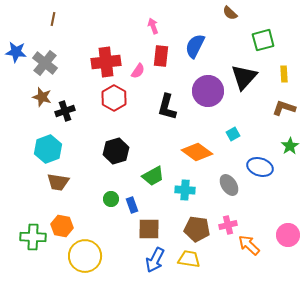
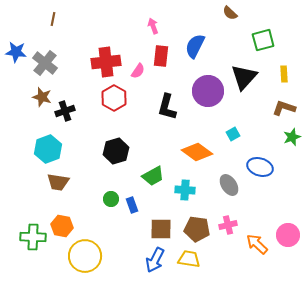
green star: moved 2 px right, 9 px up; rotated 12 degrees clockwise
brown square: moved 12 px right
orange arrow: moved 8 px right, 1 px up
